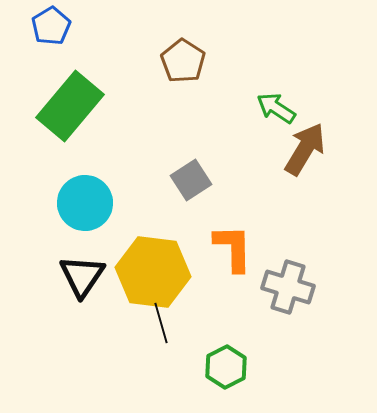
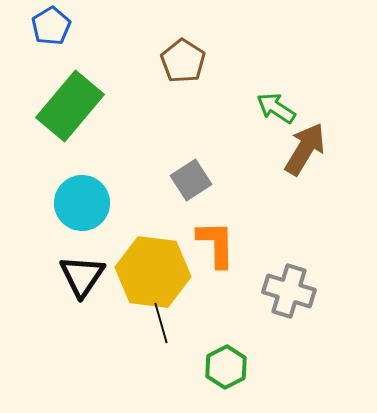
cyan circle: moved 3 px left
orange L-shape: moved 17 px left, 4 px up
gray cross: moved 1 px right, 4 px down
